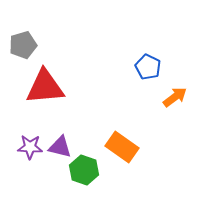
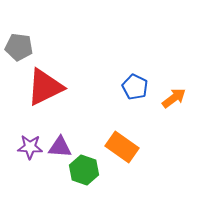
gray pentagon: moved 4 px left, 2 px down; rotated 24 degrees clockwise
blue pentagon: moved 13 px left, 20 px down
red triangle: rotated 21 degrees counterclockwise
orange arrow: moved 1 px left, 1 px down
purple triangle: rotated 10 degrees counterclockwise
